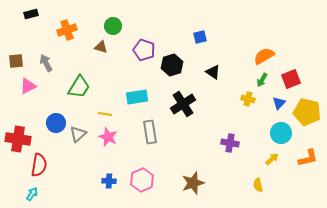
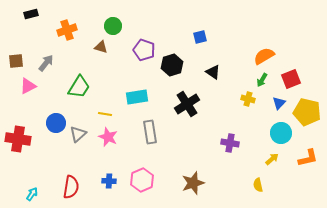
gray arrow: rotated 66 degrees clockwise
black cross: moved 4 px right
red semicircle: moved 32 px right, 22 px down
